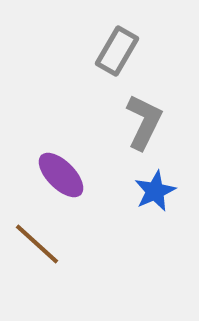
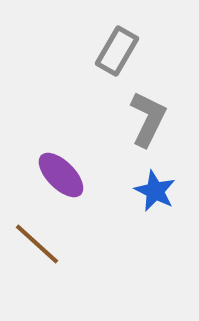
gray L-shape: moved 4 px right, 3 px up
blue star: rotated 21 degrees counterclockwise
